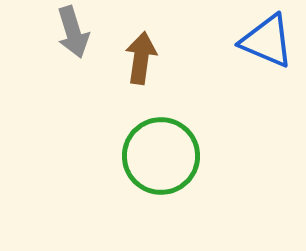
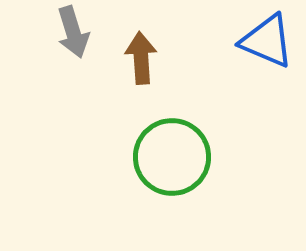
brown arrow: rotated 12 degrees counterclockwise
green circle: moved 11 px right, 1 px down
